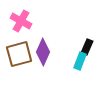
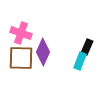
pink cross: moved 12 px down; rotated 10 degrees counterclockwise
brown square: moved 2 px right, 4 px down; rotated 16 degrees clockwise
